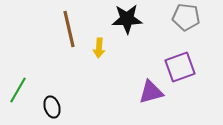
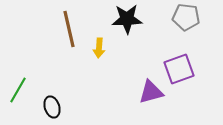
purple square: moved 1 px left, 2 px down
